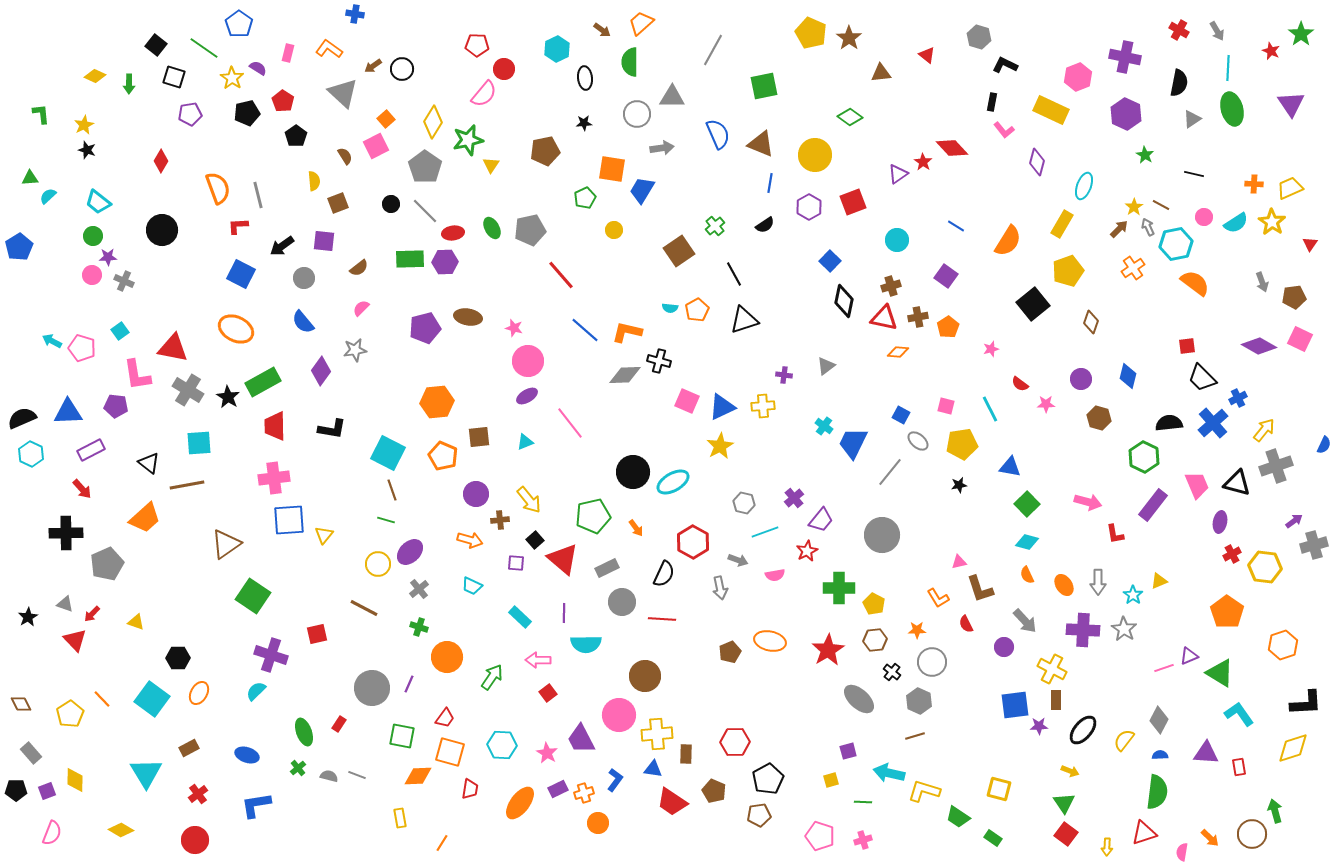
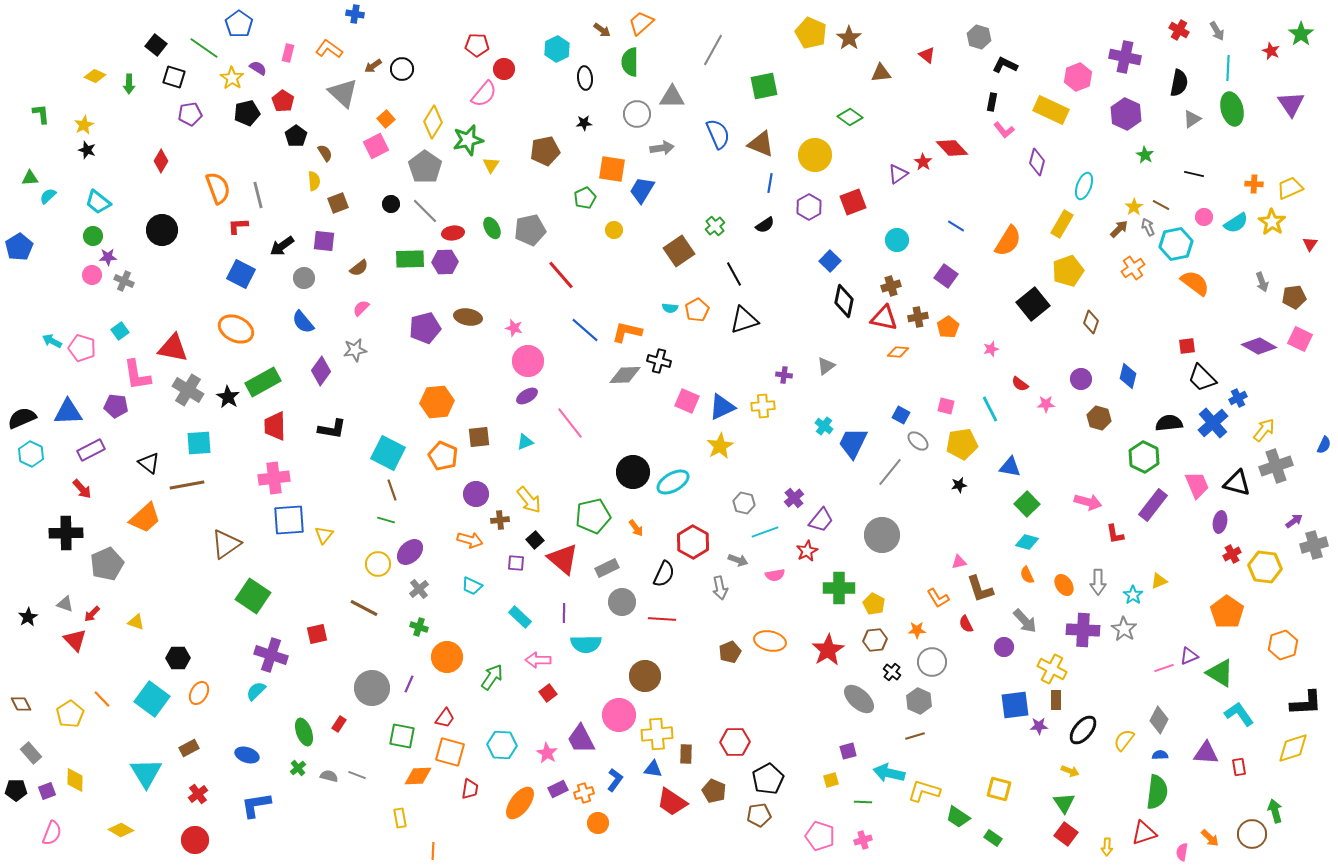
brown semicircle at (345, 156): moved 20 px left, 3 px up
orange line at (442, 843): moved 9 px left, 8 px down; rotated 30 degrees counterclockwise
